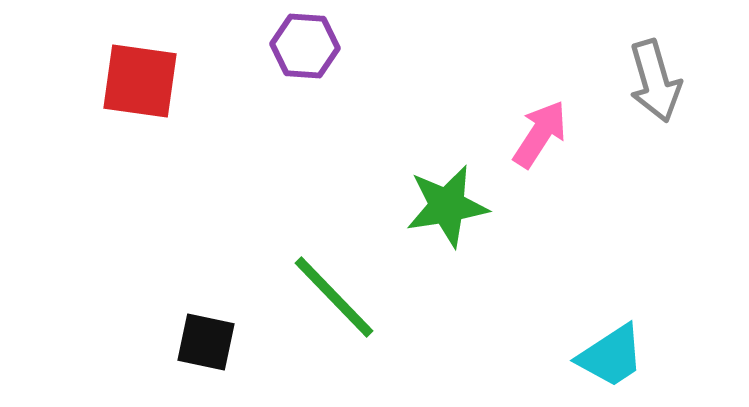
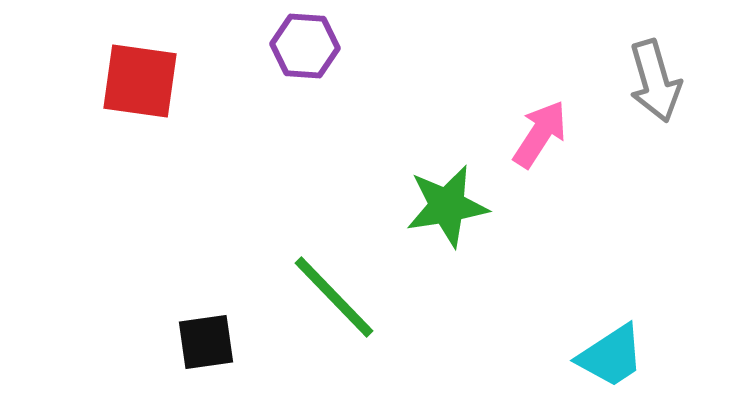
black square: rotated 20 degrees counterclockwise
